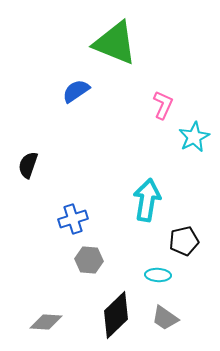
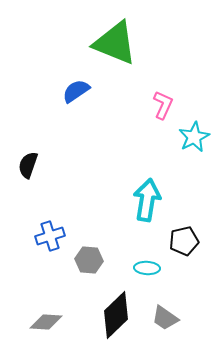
blue cross: moved 23 px left, 17 px down
cyan ellipse: moved 11 px left, 7 px up
